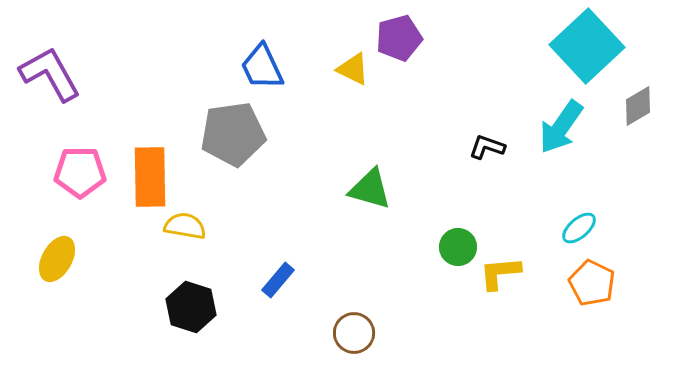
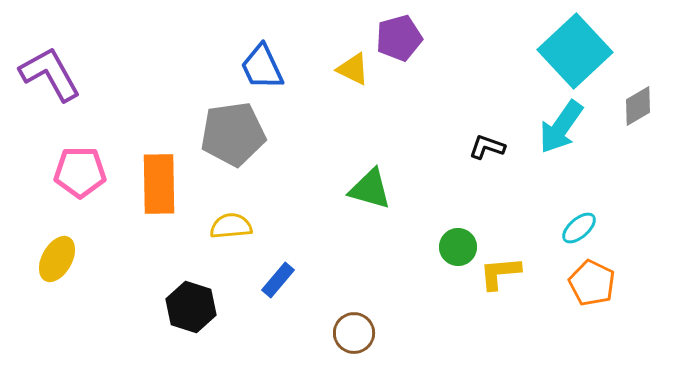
cyan square: moved 12 px left, 5 px down
orange rectangle: moved 9 px right, 7 px down
yellow semicircle: moved 46 px right; rotated 15 degrees counterclockwise
